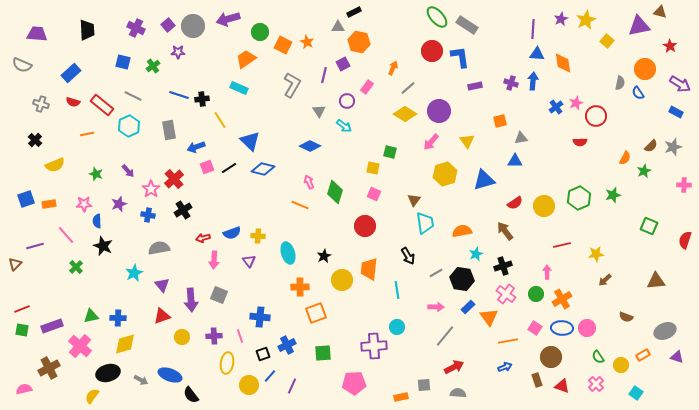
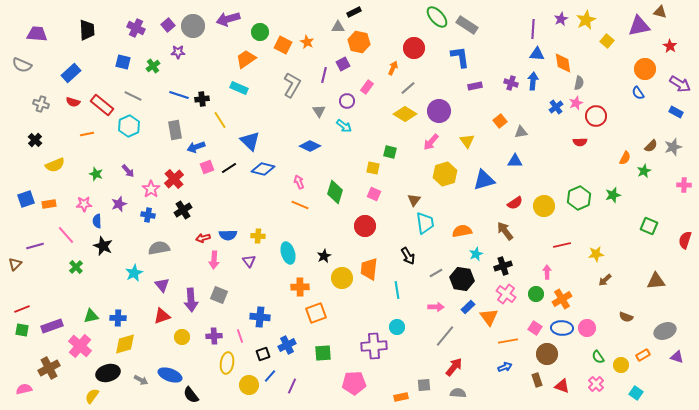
red circle at (432, 51): moved 18 px left, 3 px up
gray semicircle at (620, 83): moved 41 px left
orange square at (500, 121): rotated 24 degrees counterclockwise
gray rectangle at (169, 130): moved 6 px right
gray triangle at (521, 138): moved 6 px up
pink arrow at (309, 182): moved 10 px left
blue semicircle at (232, 233): moved 4 px left, 2 px down; rotated 18 degrees clockwise
yellow circle at (342, 280): moved 2 px up
brown circle at (551, 357): moved 4 px left, 3 px up
red arrow at (454, 367): rotated 24 degrees counterclockwise
